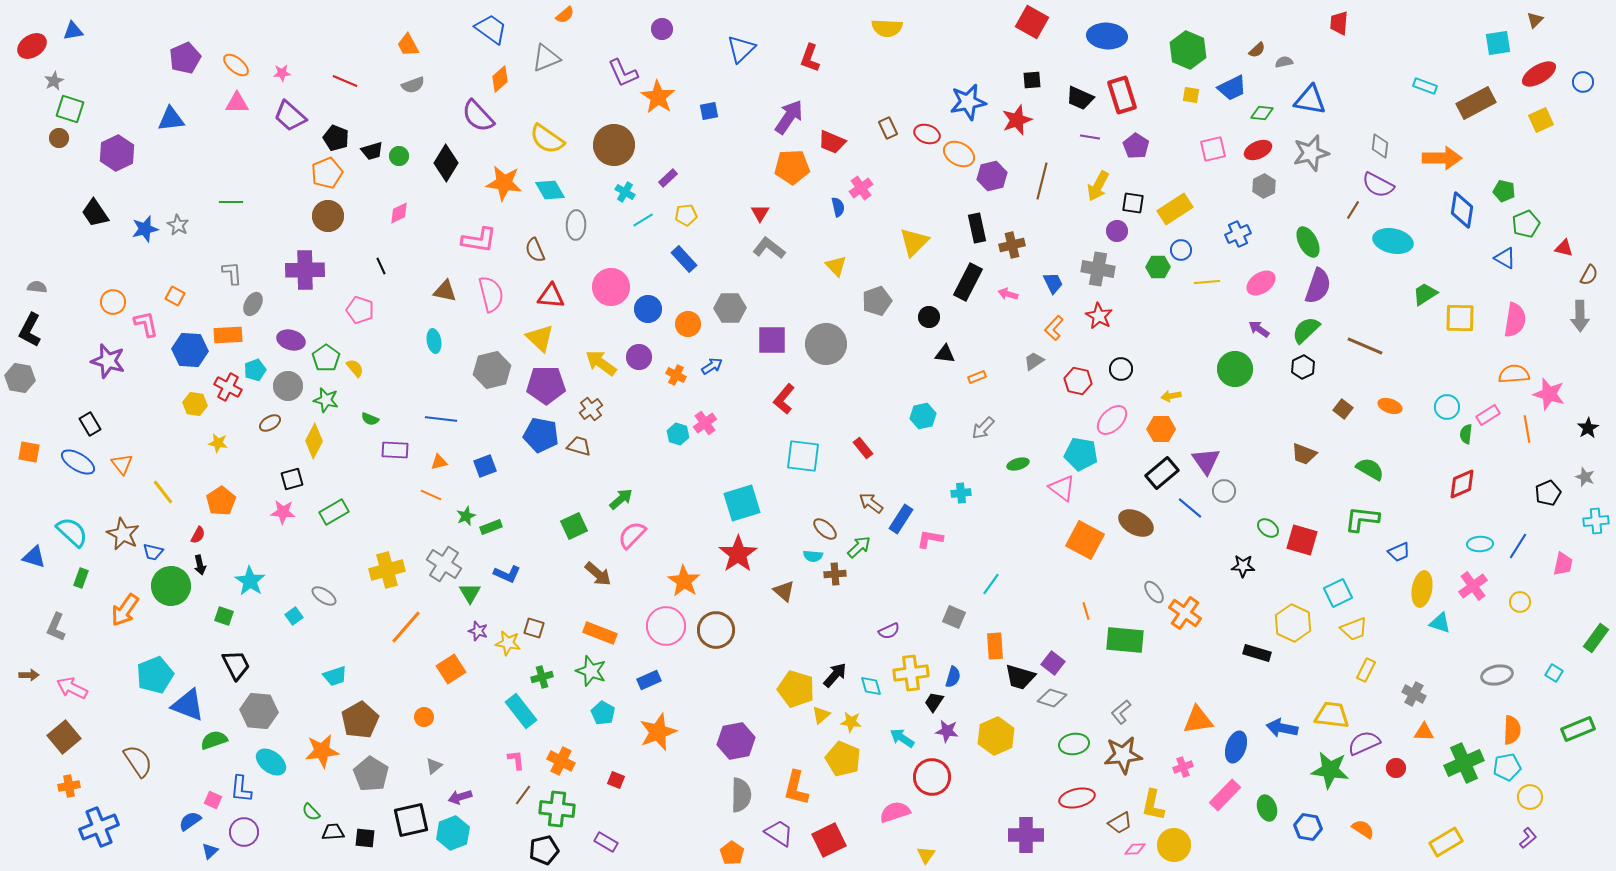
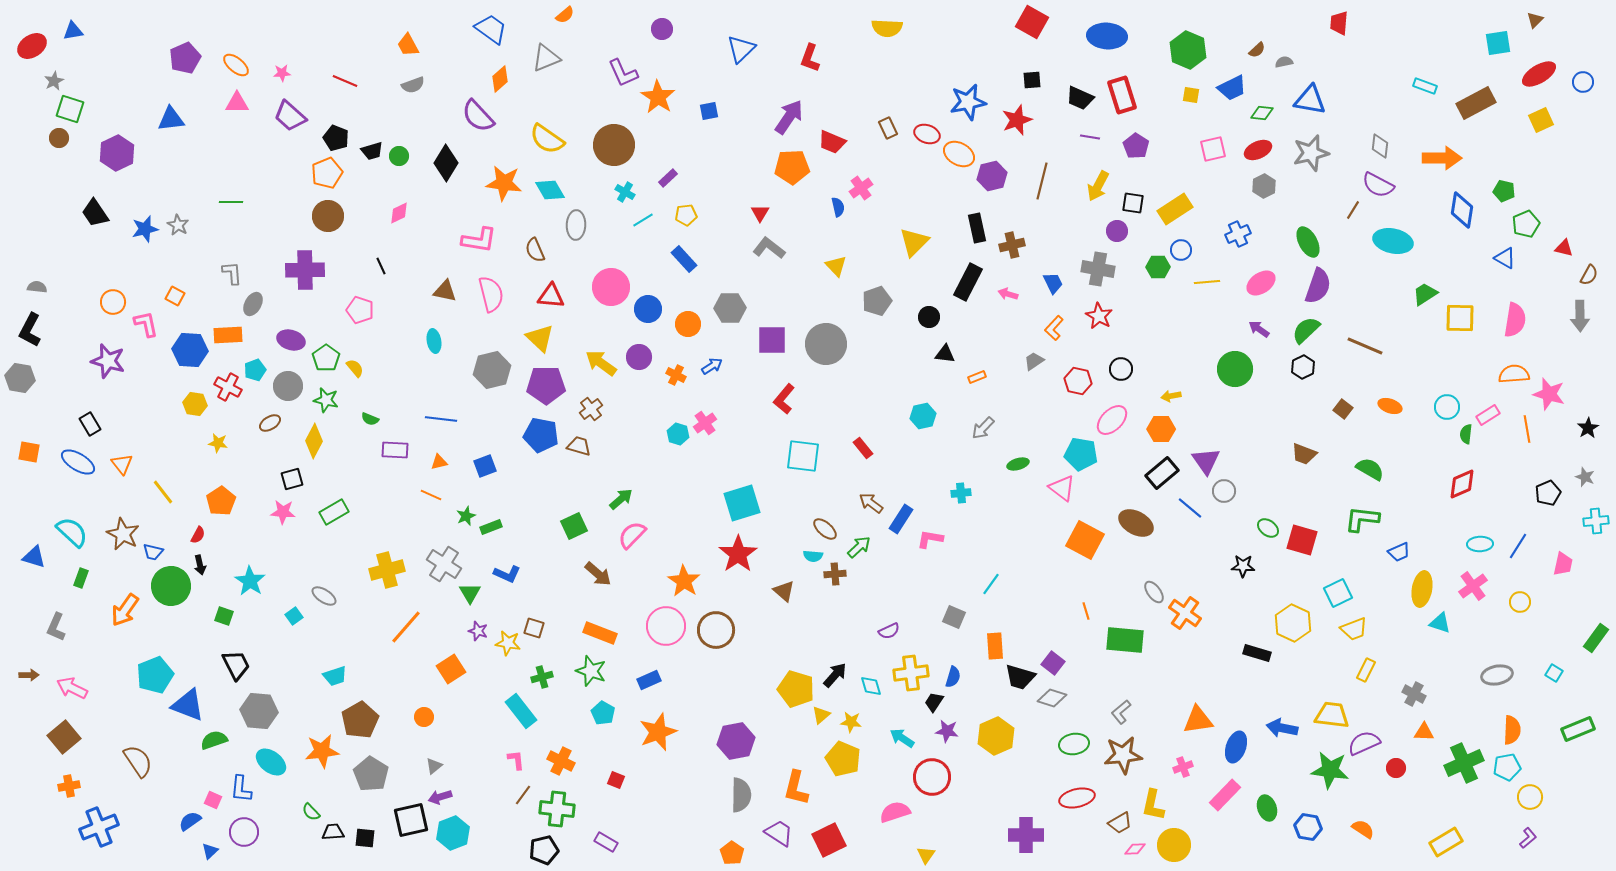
purple arrow at (460, 797): moved 20 px left
